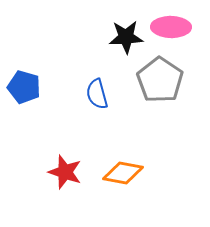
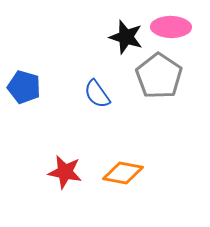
black star: rotated 20 degrees clockwise
gray pentagon: moved 1 px left, 4 px up
blue semicircle: rotated 20 degrees counterclockwise
red star: rotated 8 degrees counterclockwise
